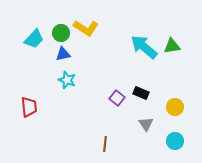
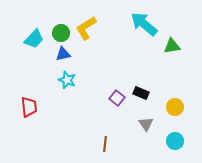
yellow L-shape: rotated 115 degrees clockwise
cyan arrow: moved 23 px up
